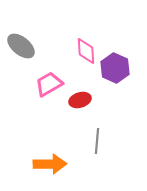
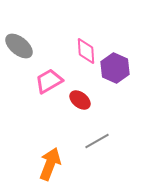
gray ellipse: moved 2 px left
pink trapezoid: moved 3 px up
red ellipse: rotated 55 degrees clockwise
gray line: rotated 55 degrees clockwise
orange arrow: rotated 68 degrees counterclockwise
